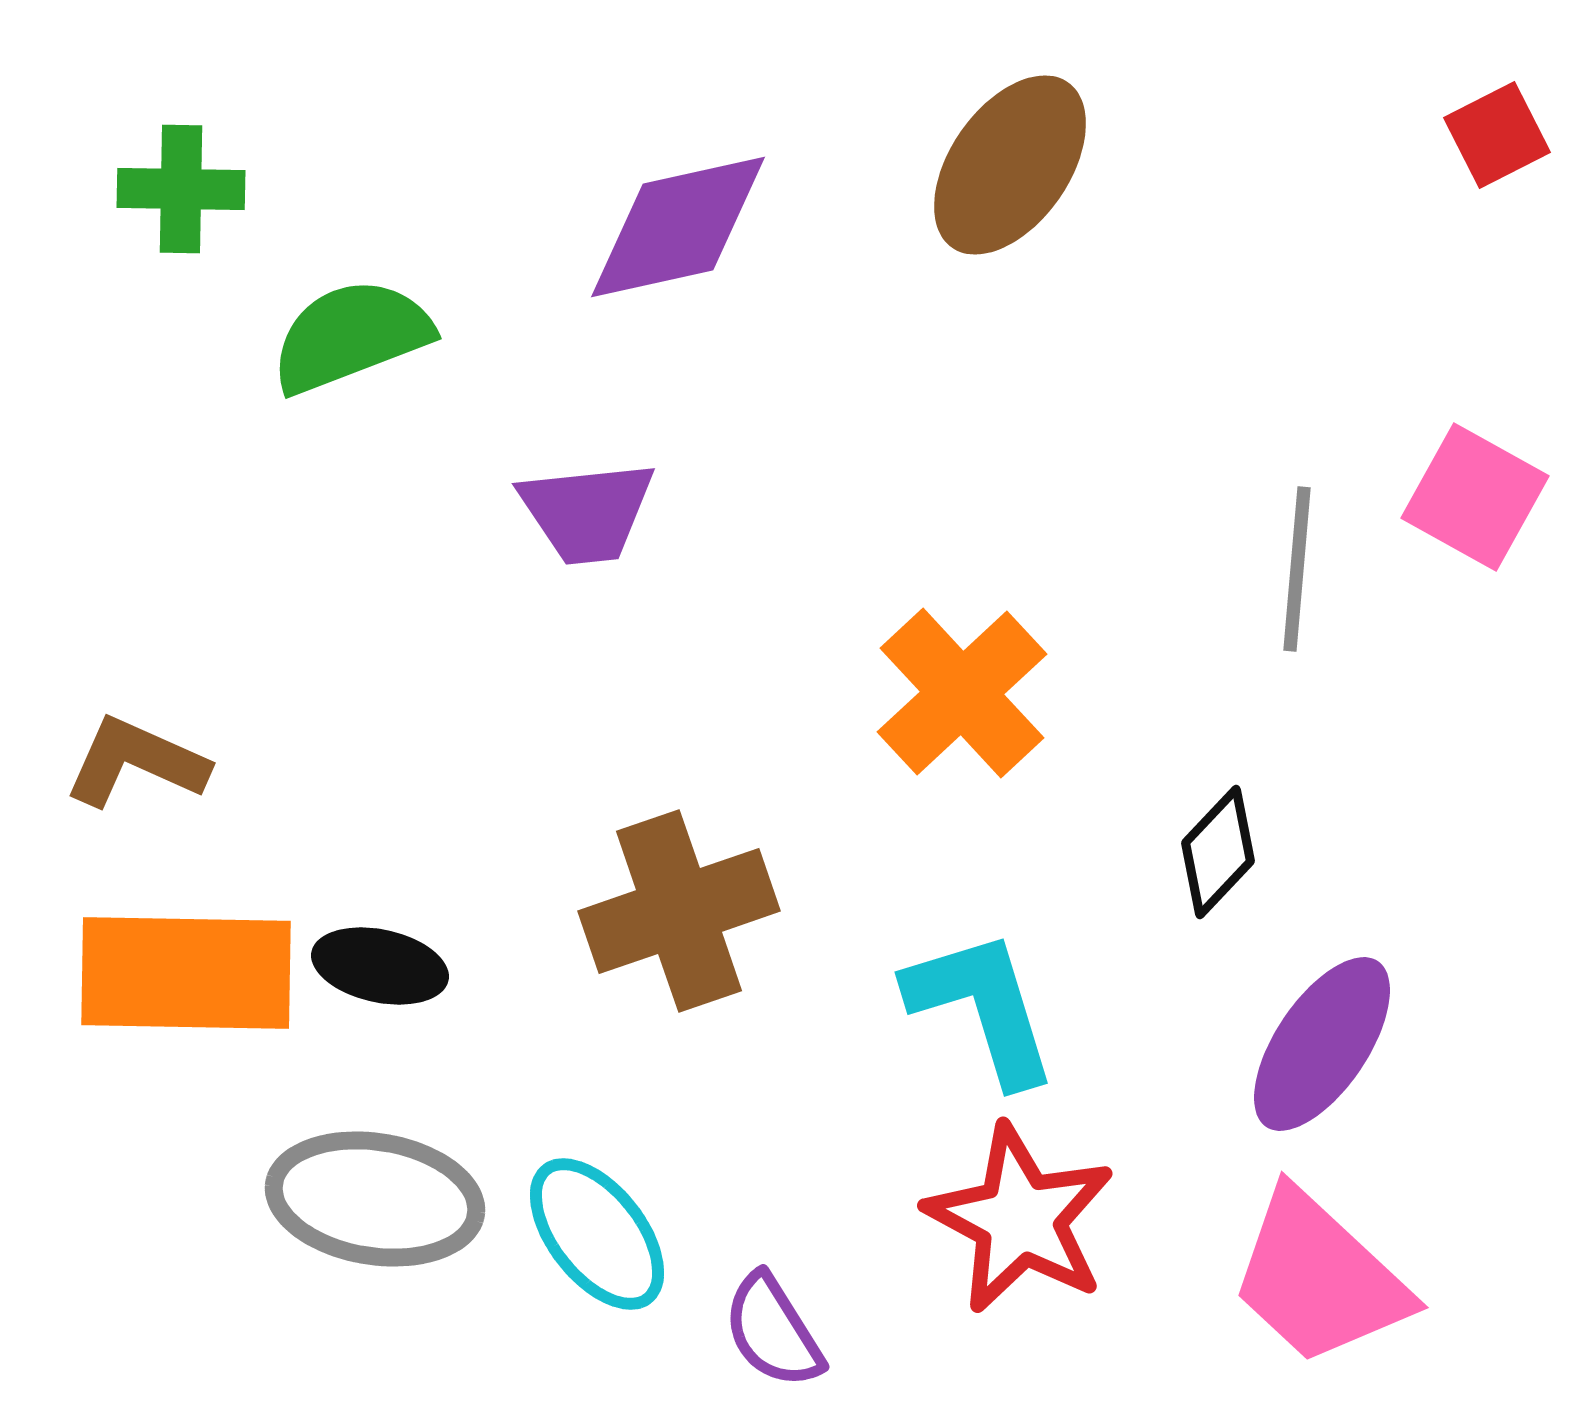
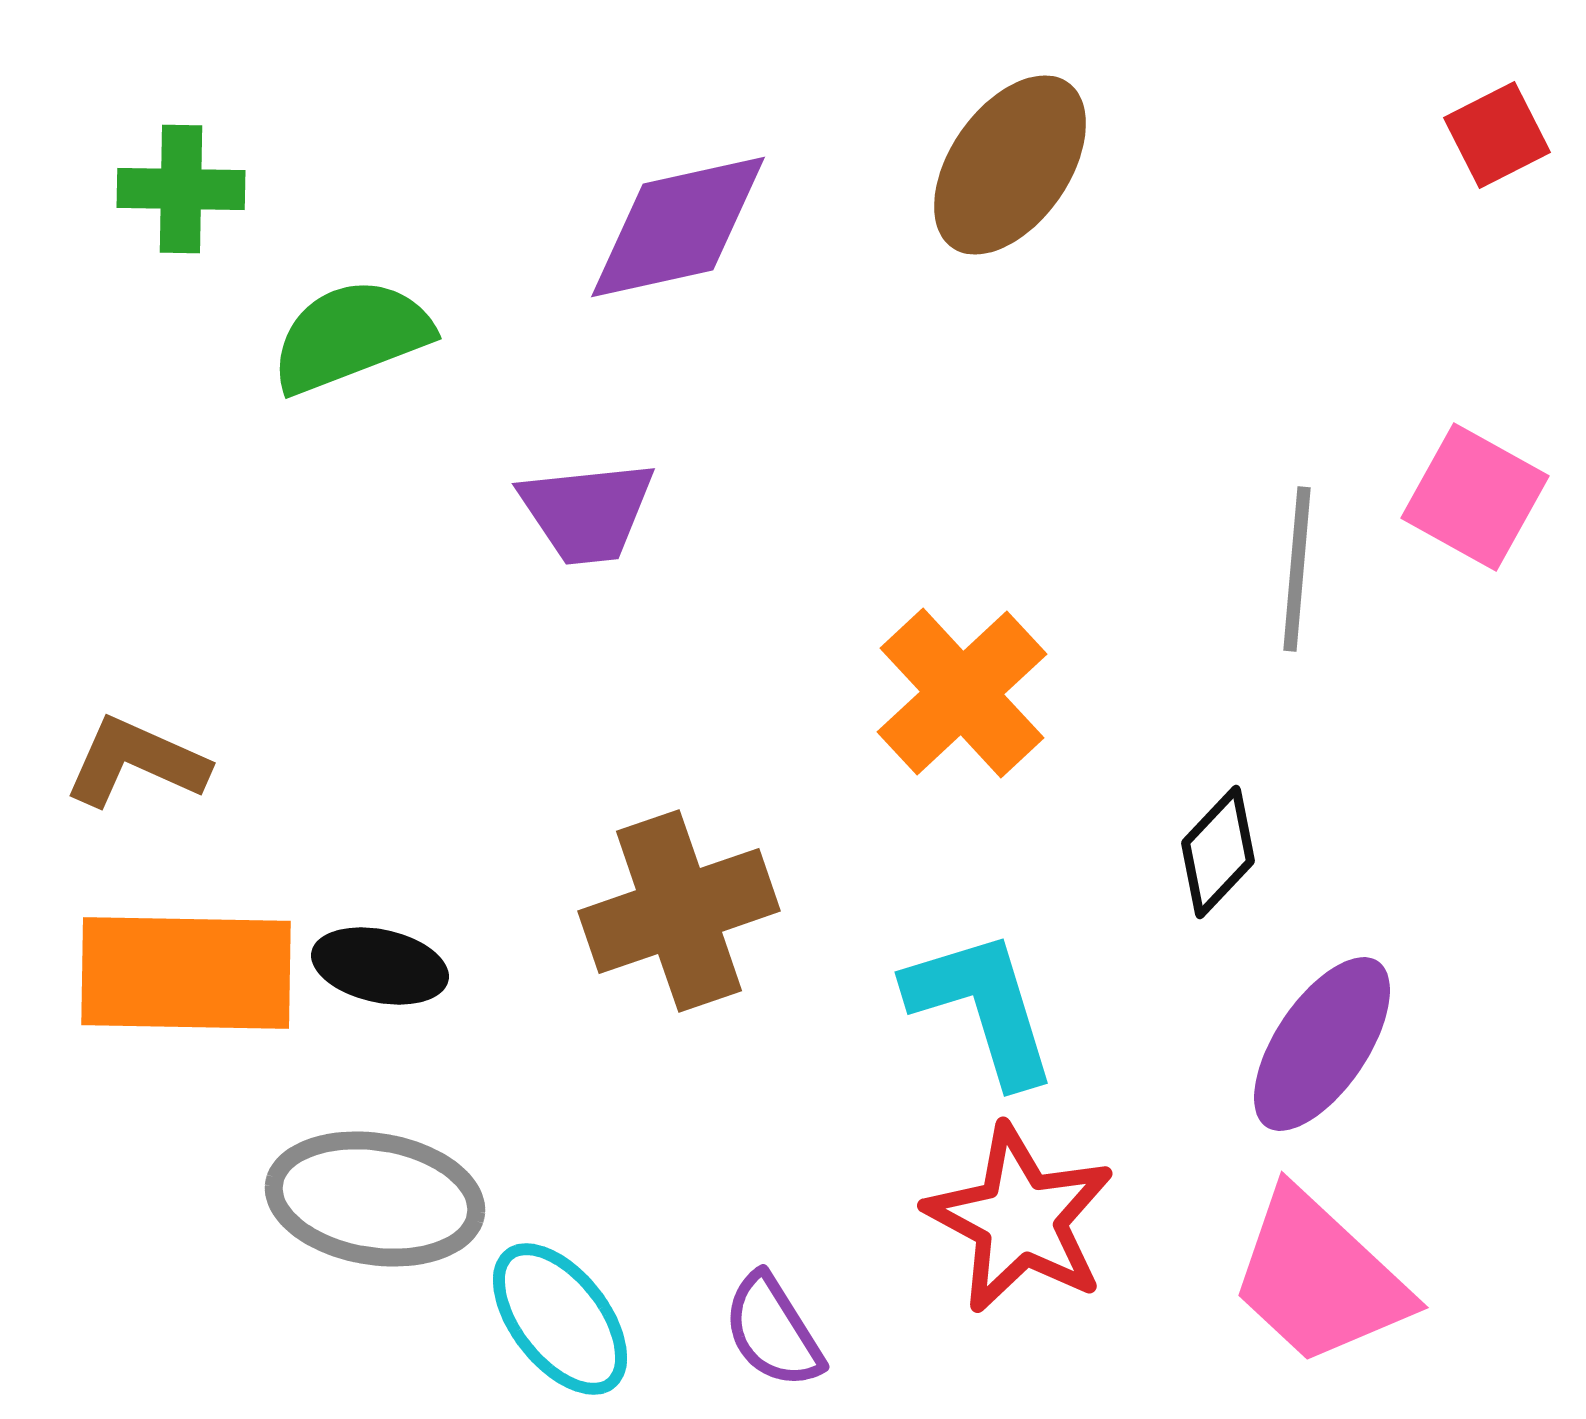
cyan ellipse: moved 37 px left, 85 px down
